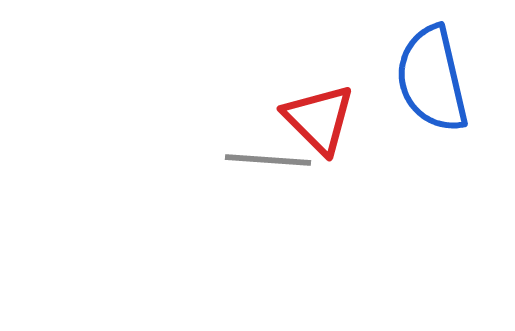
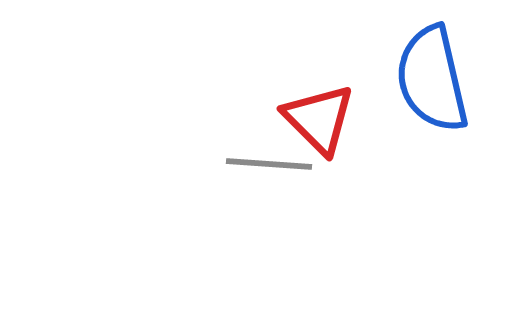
gray line: moved 1 px right, 4 px down
